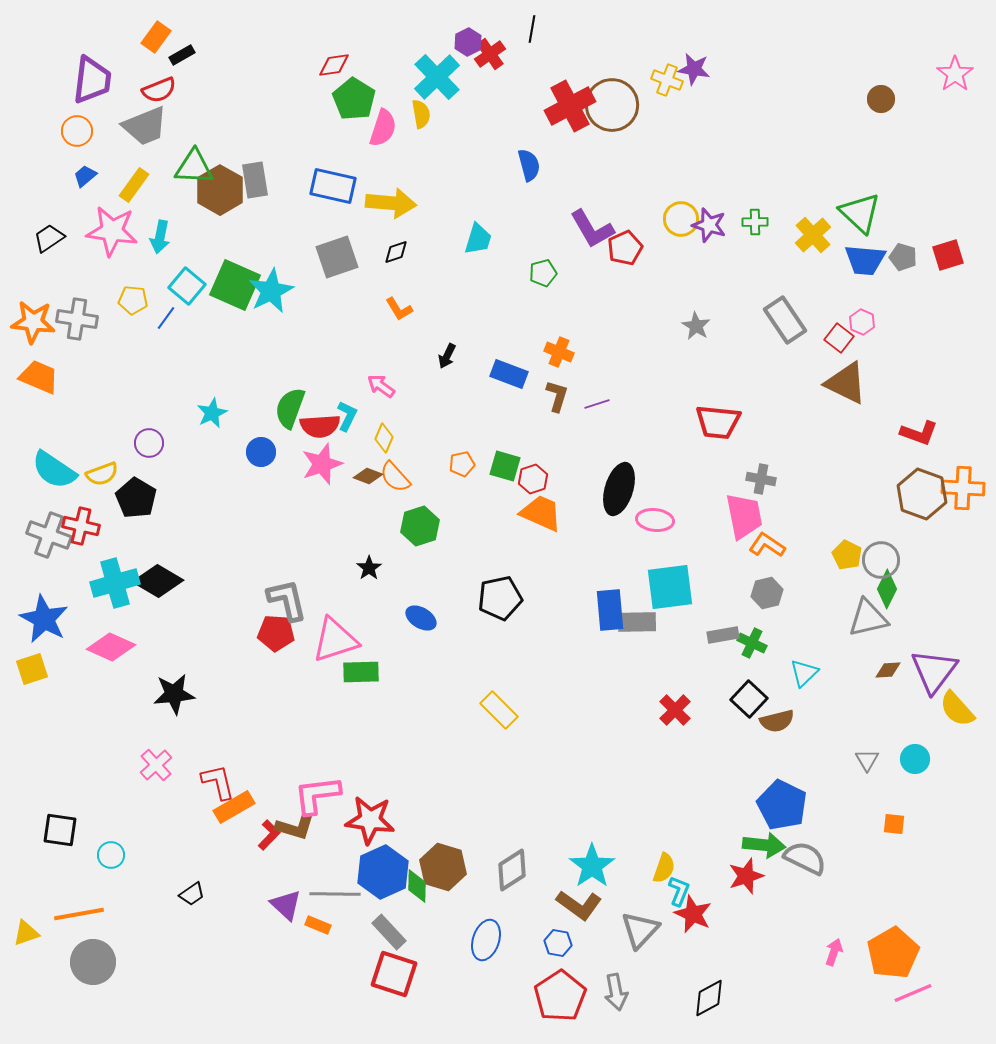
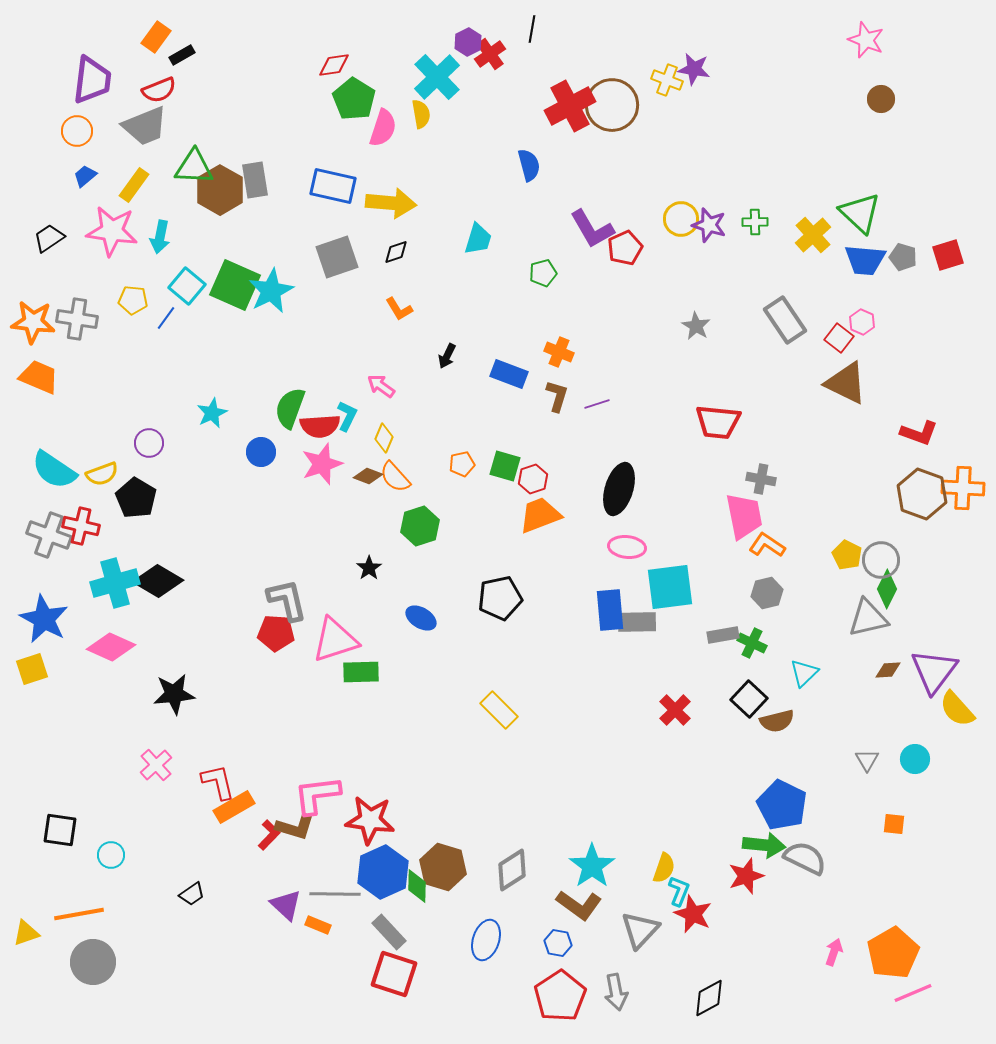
pink star at (955, 74): moved 89 px left, 34 px up; rotated 15 degrees counterclockwise
orange trapezoid at (541, 513): moved 1 px left, 2 px down; rotated 45 degrees counterclockwise
pink ellipse at (655, 520): moved 28 px left, 27 px down
